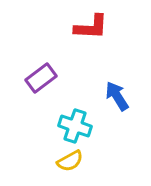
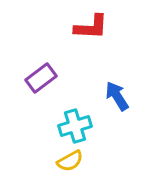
cyan cross: rotated 36 degrees counterclockwise
